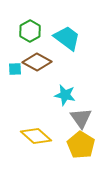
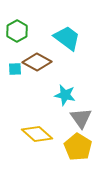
green hexagon: moved 13 px left
yellow diamond: moved 1 px right, 2 px up
yellow pentagon: moved 3 px left, 2 px down
